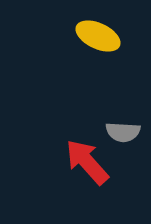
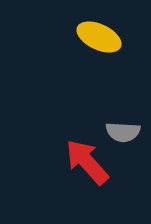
yellow ellipse: moved 1 px right, 1 px down
